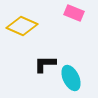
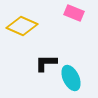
black L-shape: moved 1 px right, 1 px up
